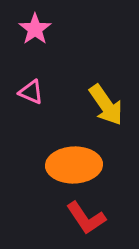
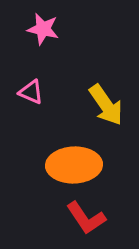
pink star: moved 8 px right; rotated 24 degrees counterclockwise
